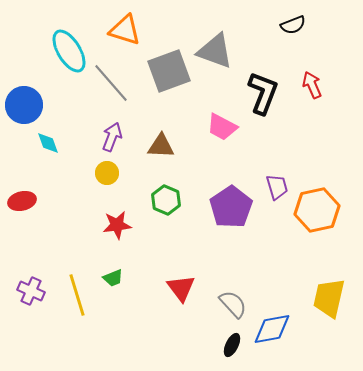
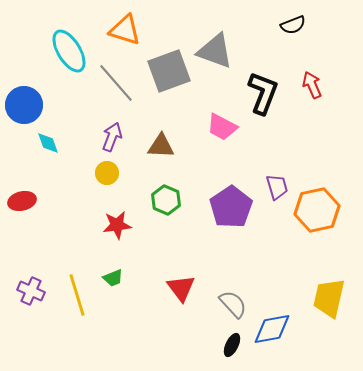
gray line: moved 5 px right
